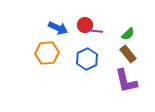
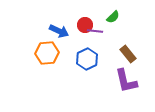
blue arrow: moved 1 px right, 3 px down
green semicircle: moved 15 px left, 17 px up
